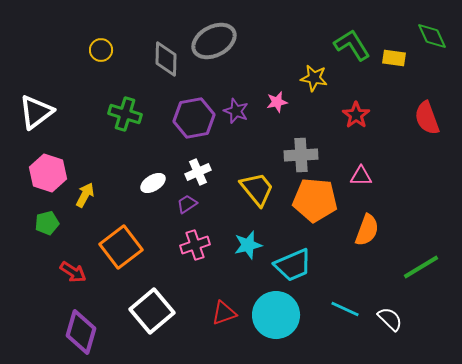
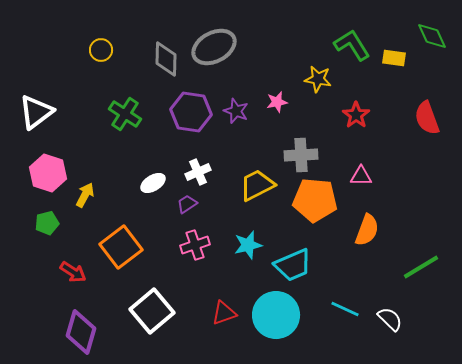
gray ellipse: moved 6 px down
yellow star: moved 4 px right, 1 px down
green cross: rotated 16 degrees clockwise
purple hexagon: moved 3 px left, 6 px up; rotated 18 degrees clockwise
yellow trapezoid: moved 4 px up; rotated 78 degrees counterclockwise
